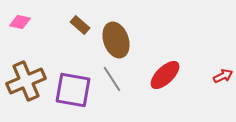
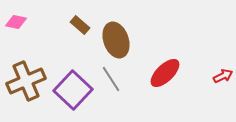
pink diamond: moved 4 px left
red ellipse: moved 2 px up
gray line: moved 1 px left
purple square: rotated 33 degrees clockwise
